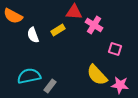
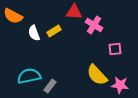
yellow rectangle: moved 4 px left, 1 px down
white semicircle: moved 1 px right, 2 px up
pink square: rotated 24 degrees counterclockwise
